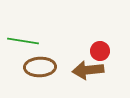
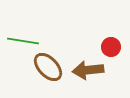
red circle: moved 11 px right, 4 px up
brown ellipse: moved 8 px right; rotated 48 degrees clockwise
